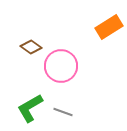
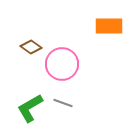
orange rectangle: moved 1 px up; rotated 32 degrees clockwise
pink circle: moved 1 px right, 2 px up
gray line: moved 9 px up
